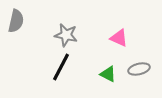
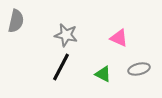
green triangle: moved 5 px left
